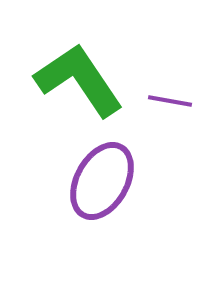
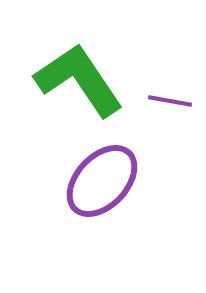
purple ellipse: rotated 14 degrees clockwise
